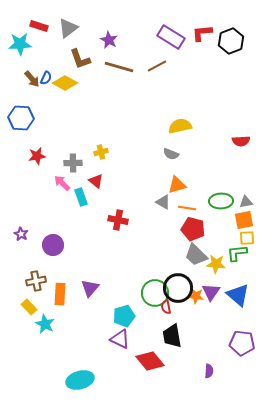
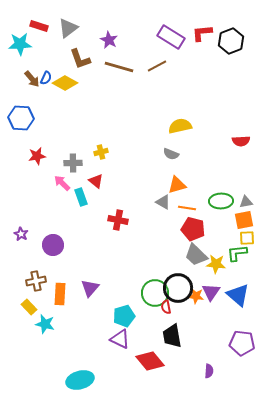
cyan star at (45, 324): rotated 12 degrees counterclockwise
